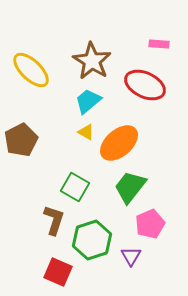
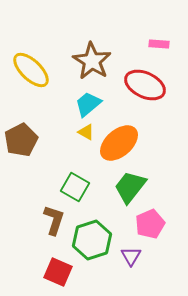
cyan trapezoid: moved 3 px down
